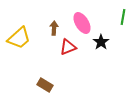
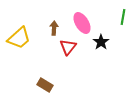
red triangle: rotated 30 degrees counterclockwise
